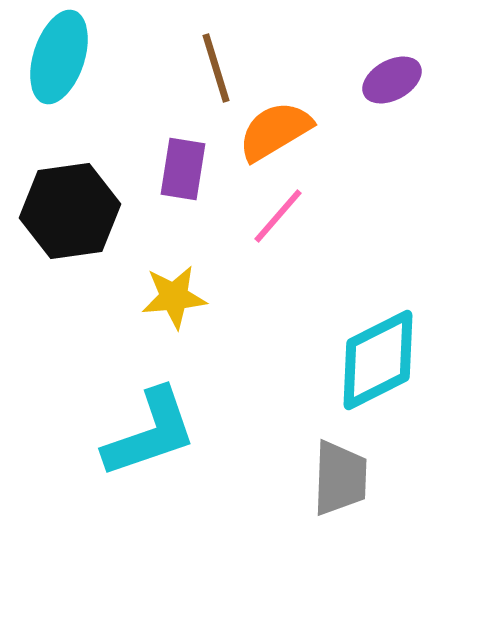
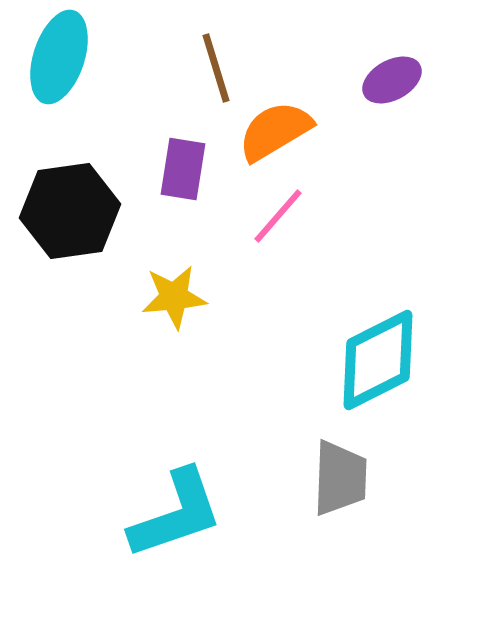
cyan L-shape: moved 26 px right, 81 px down
